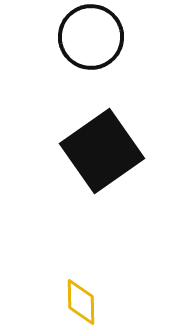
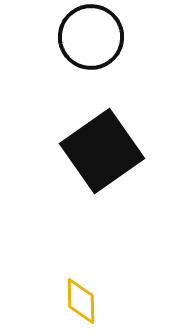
yellow diamond: moved 1 px up
